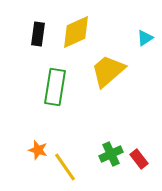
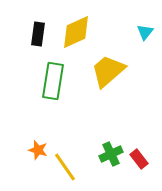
cyan triangle: moved 6 px up; rotated 18 degrees counterclockwise
green rectangle: moved 2 px left, 6 px up
